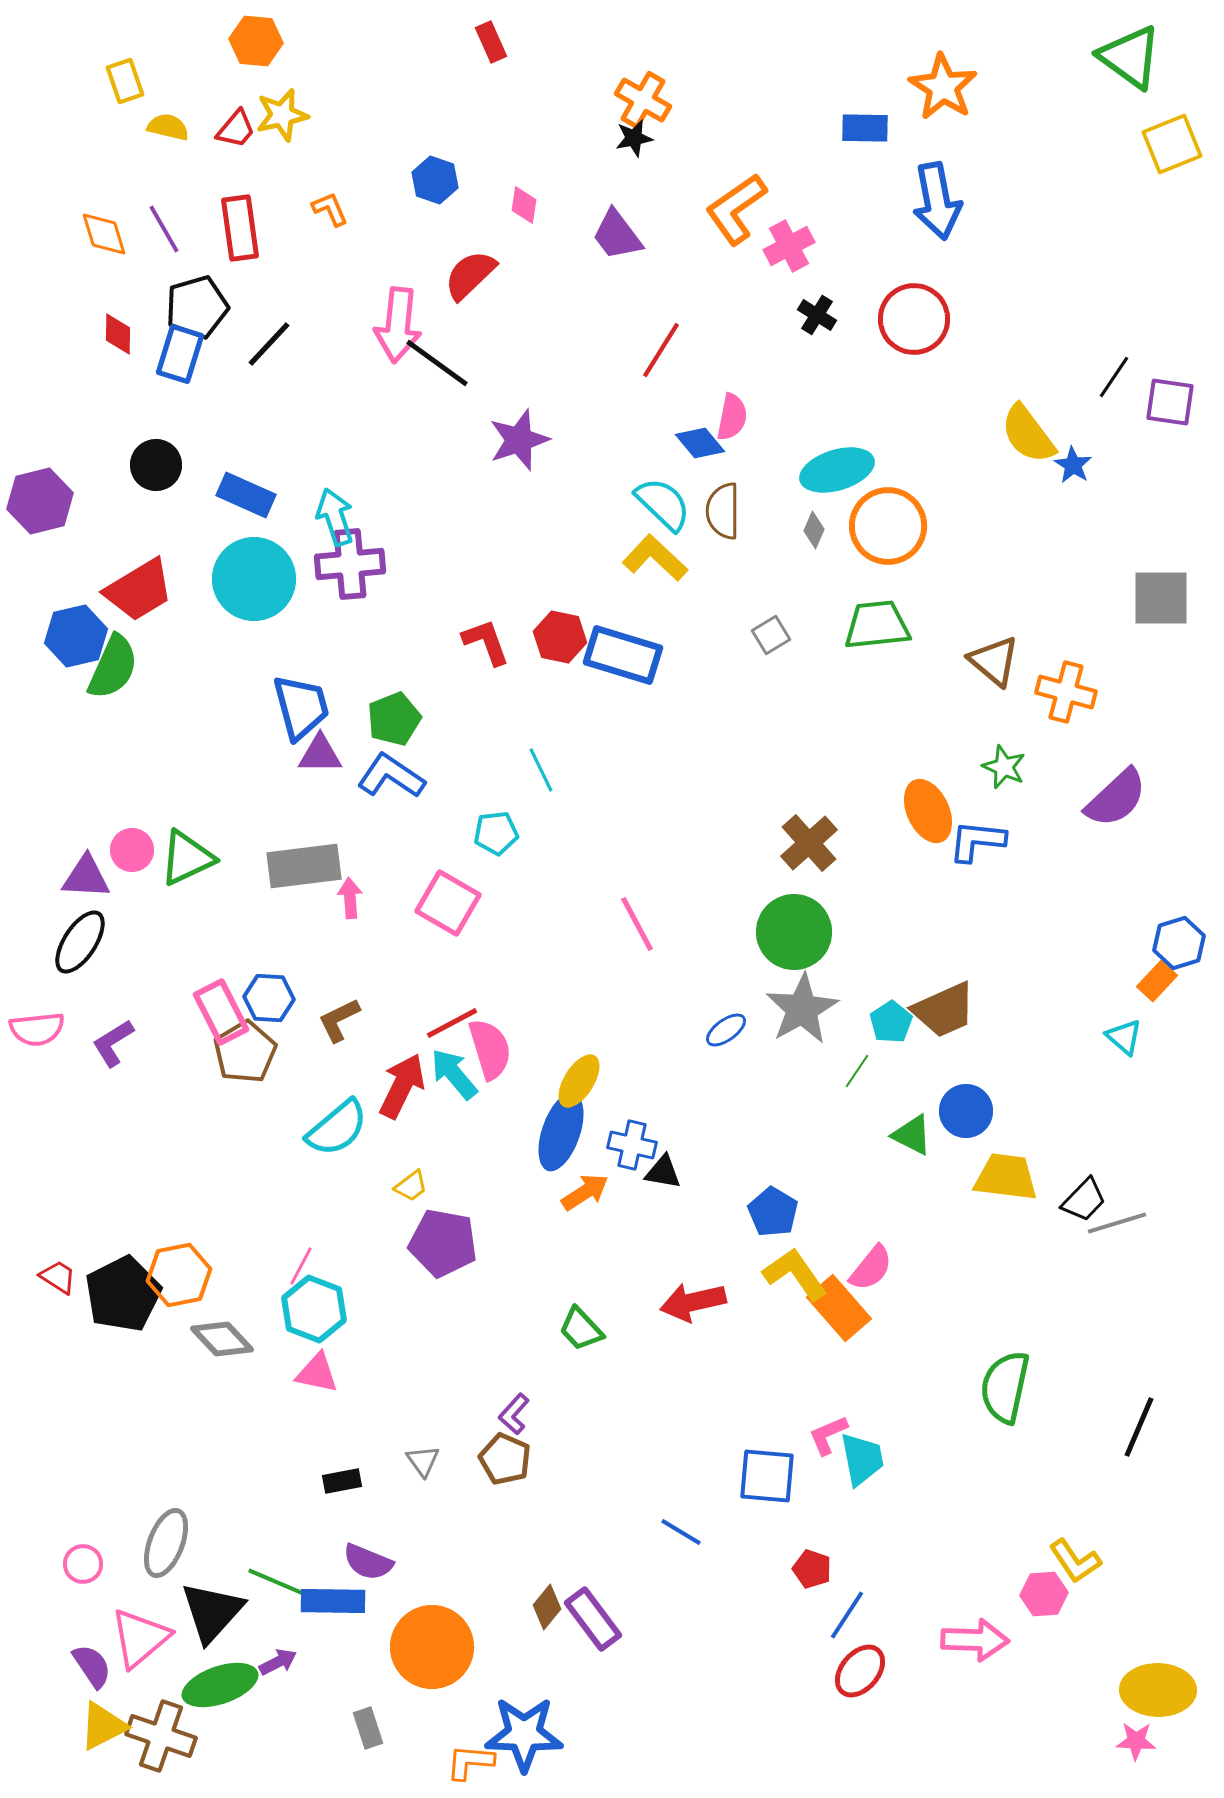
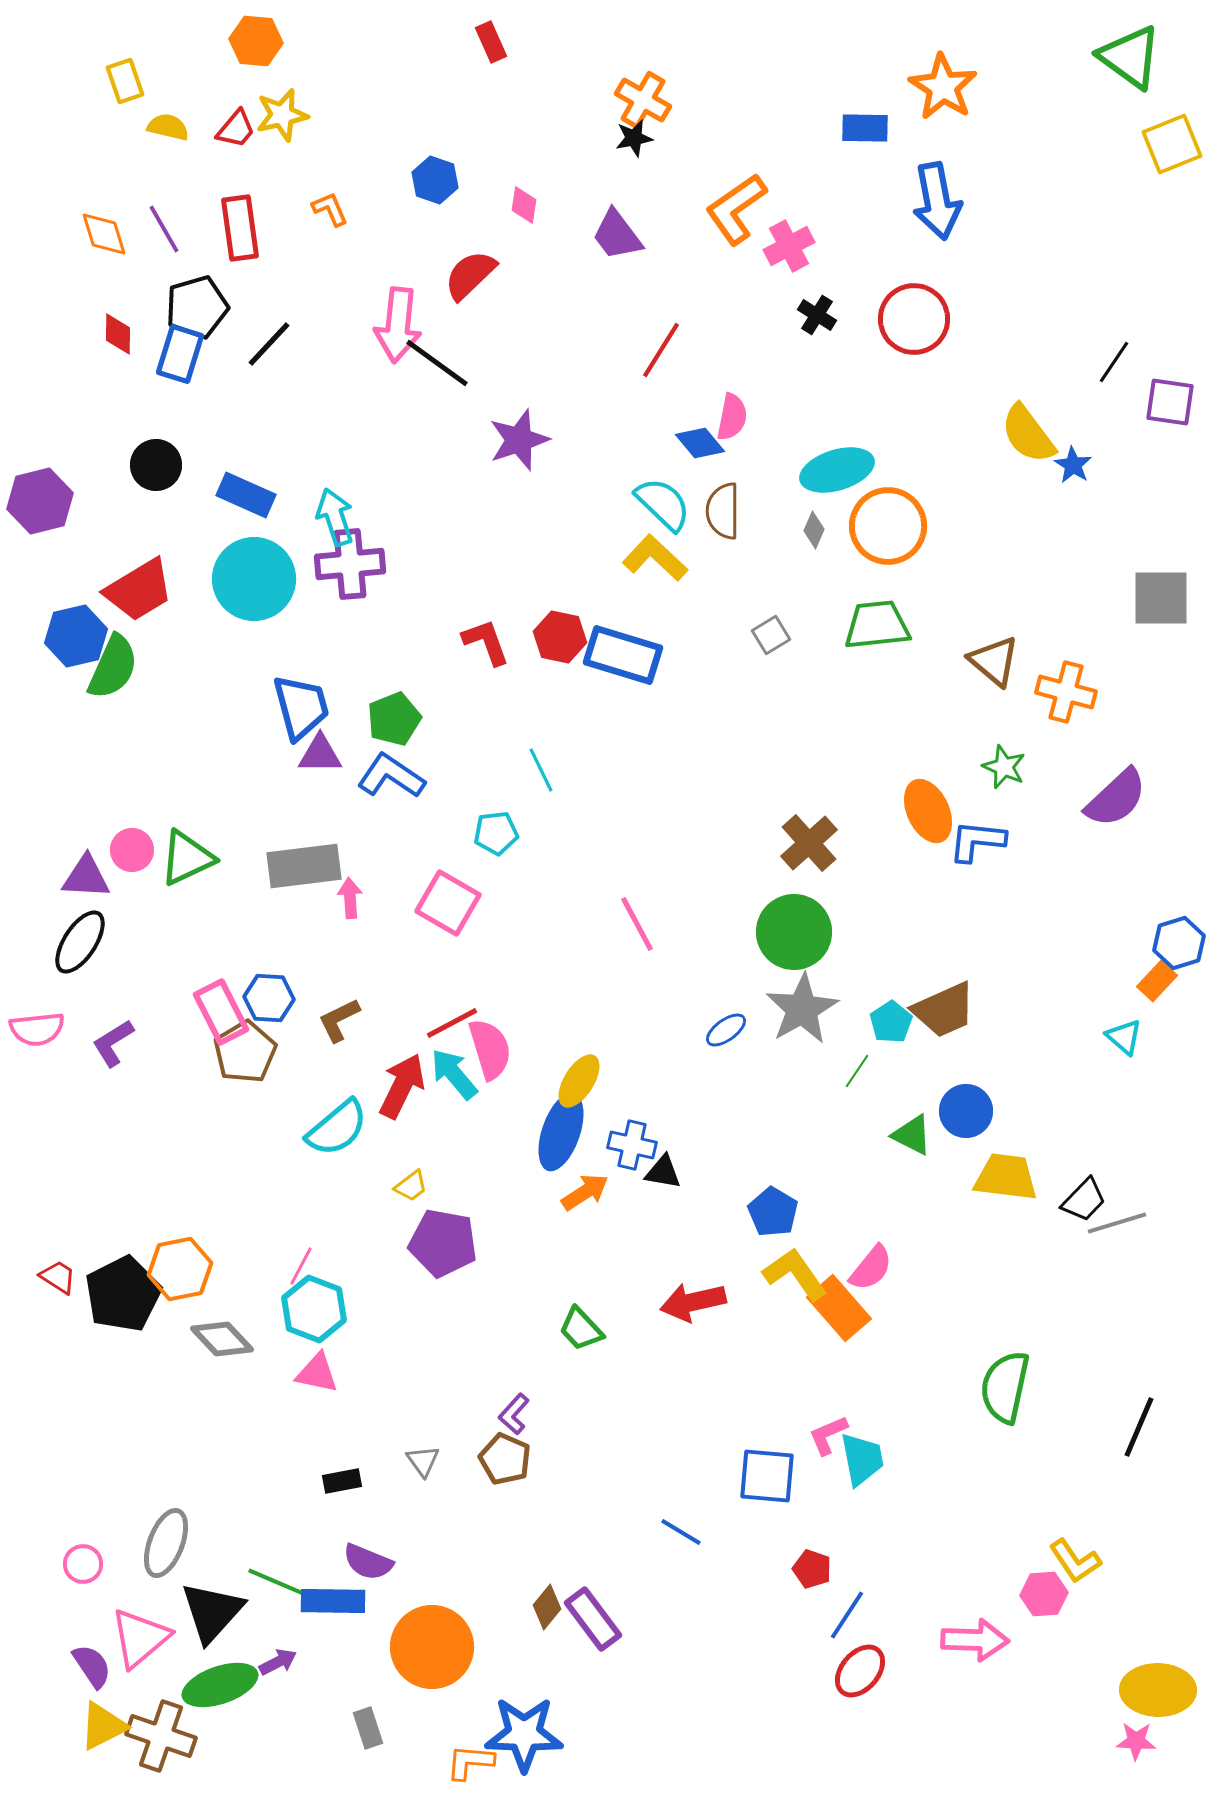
black line at (1114, 377): moved 15 px up
orange hexagon at (179, 1275): moved 1 px right, 6 px up
